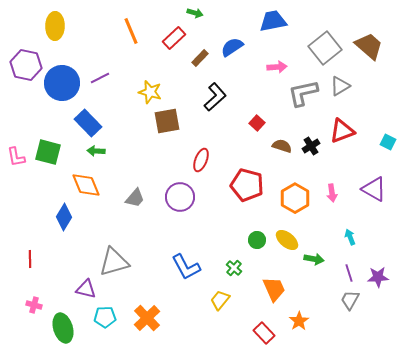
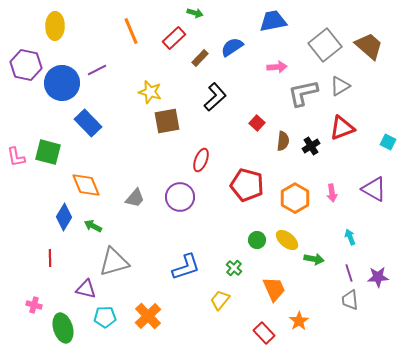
gray square at (325, 48): moved 3 px up
purple line at (100, 78): moved 3 px left, 8 px up
red triangle at (342, 131): moved 3 px up
brown semicircle at (282, 146): moved 1 px right, 5 px up; rotated 78 degrees clockwise
green arrow at (96, 151): moved 3 px left, 75 px down; rotated 24 degrees clockwise
red line at (30, 259): moved 20 px right, 1 px up
blue L-shape at (186, 267): rotated 80 degrees counterclockwise
gray trapezoid at (350, 300): rotated 35 degrees counterclockwise
orange cross at (147, 318): moved 1 px right, 2 px up
